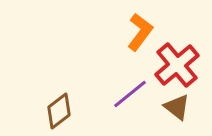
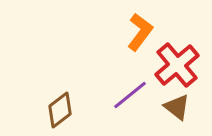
purple line: moved 1 px down
brown diamond: moved 1 px right, 1 px up
